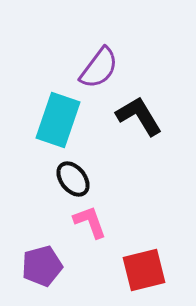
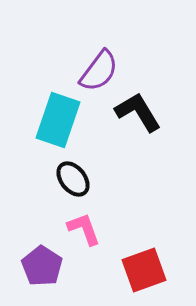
purple semicircle: moved 3 px down
black L-shape: moved 1 px left, 4 px up
pink L-shape: moved 6 px left, 7 px down
purple pentagon: rotated 24 degrees counterclockwise
red square: rotated 6 degrees counterclockwise
